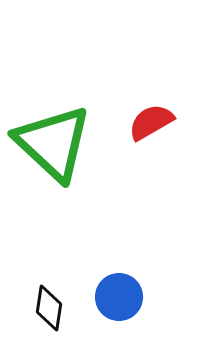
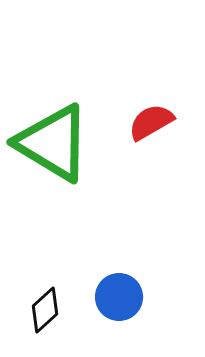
green triangle: rotated 12 degrees counterclockwise
black diamond: moved 4 px left, 2 px down; rotated 39 degrees clockwise
